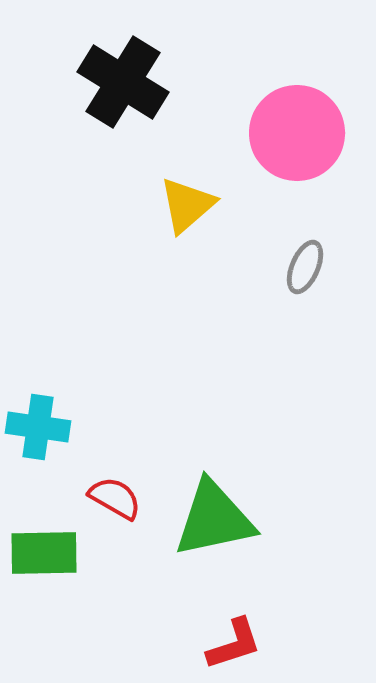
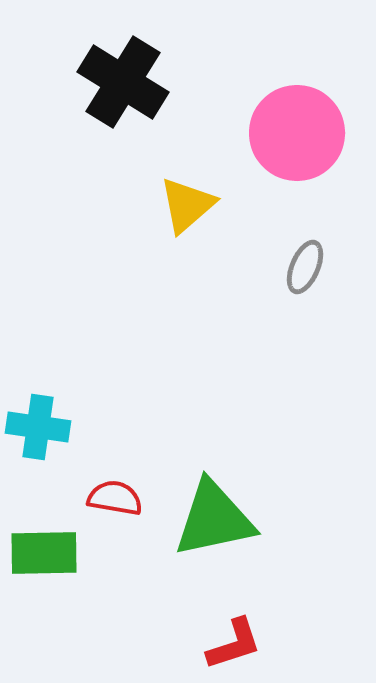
red semicircle: rotated 20 degrees counterclockwise
